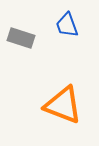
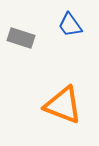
blue trapezoid: moved 3 px right; rotated 16 degrees counterclockwise
